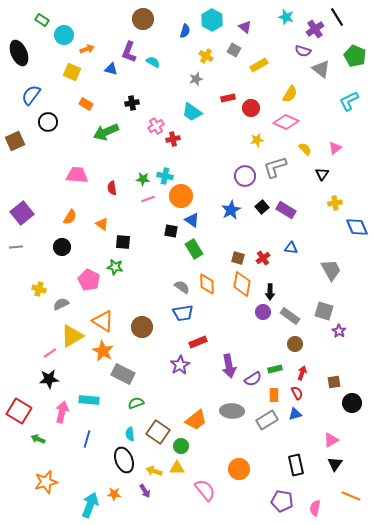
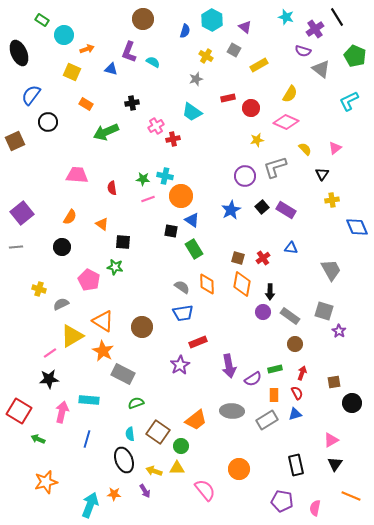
yellow cross at (335, 203): moved 3 px left, 3 px up
